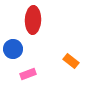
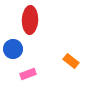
red ellipse: moved 3 px left
